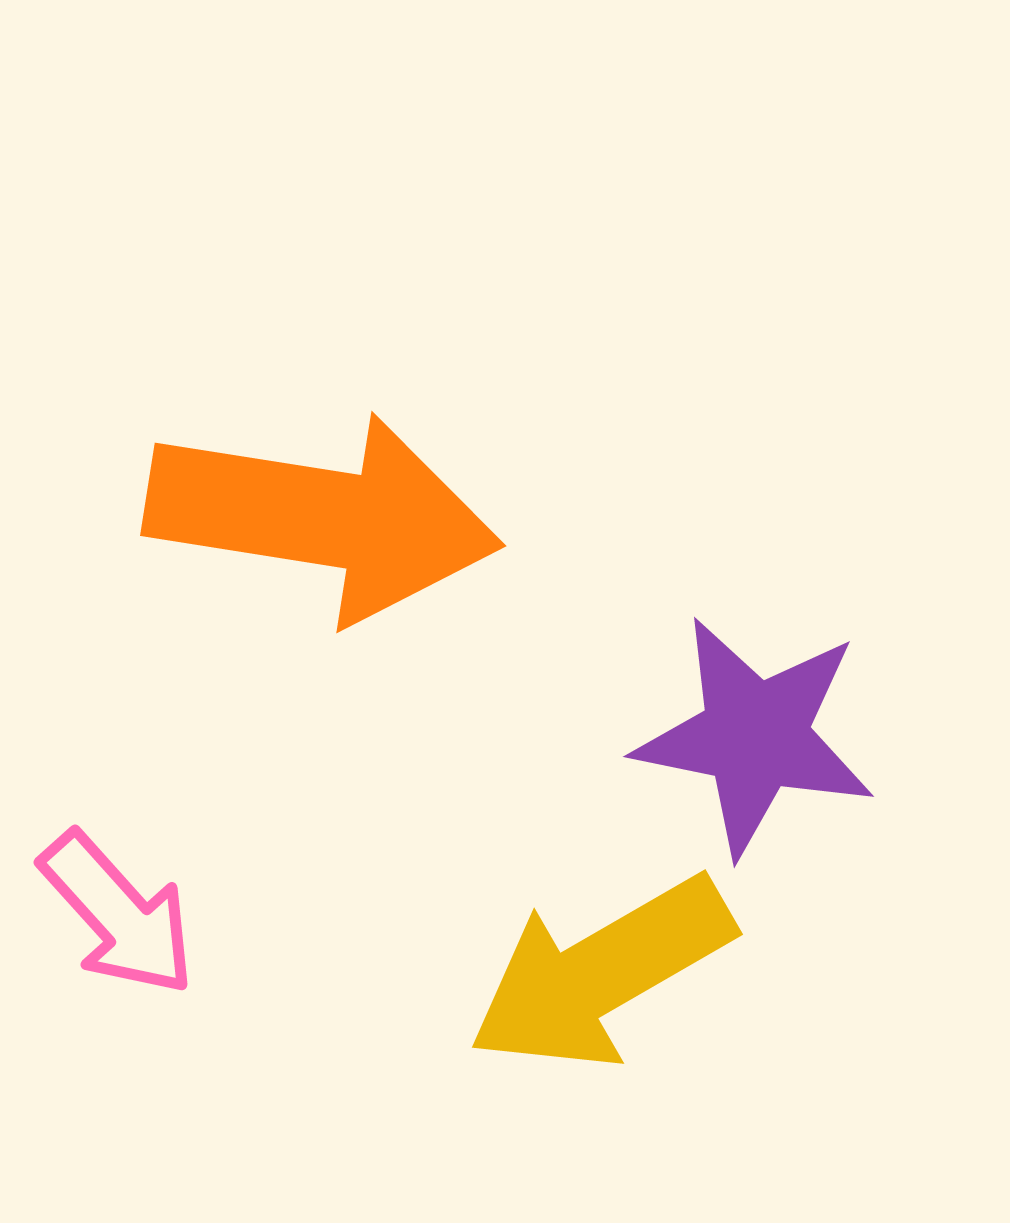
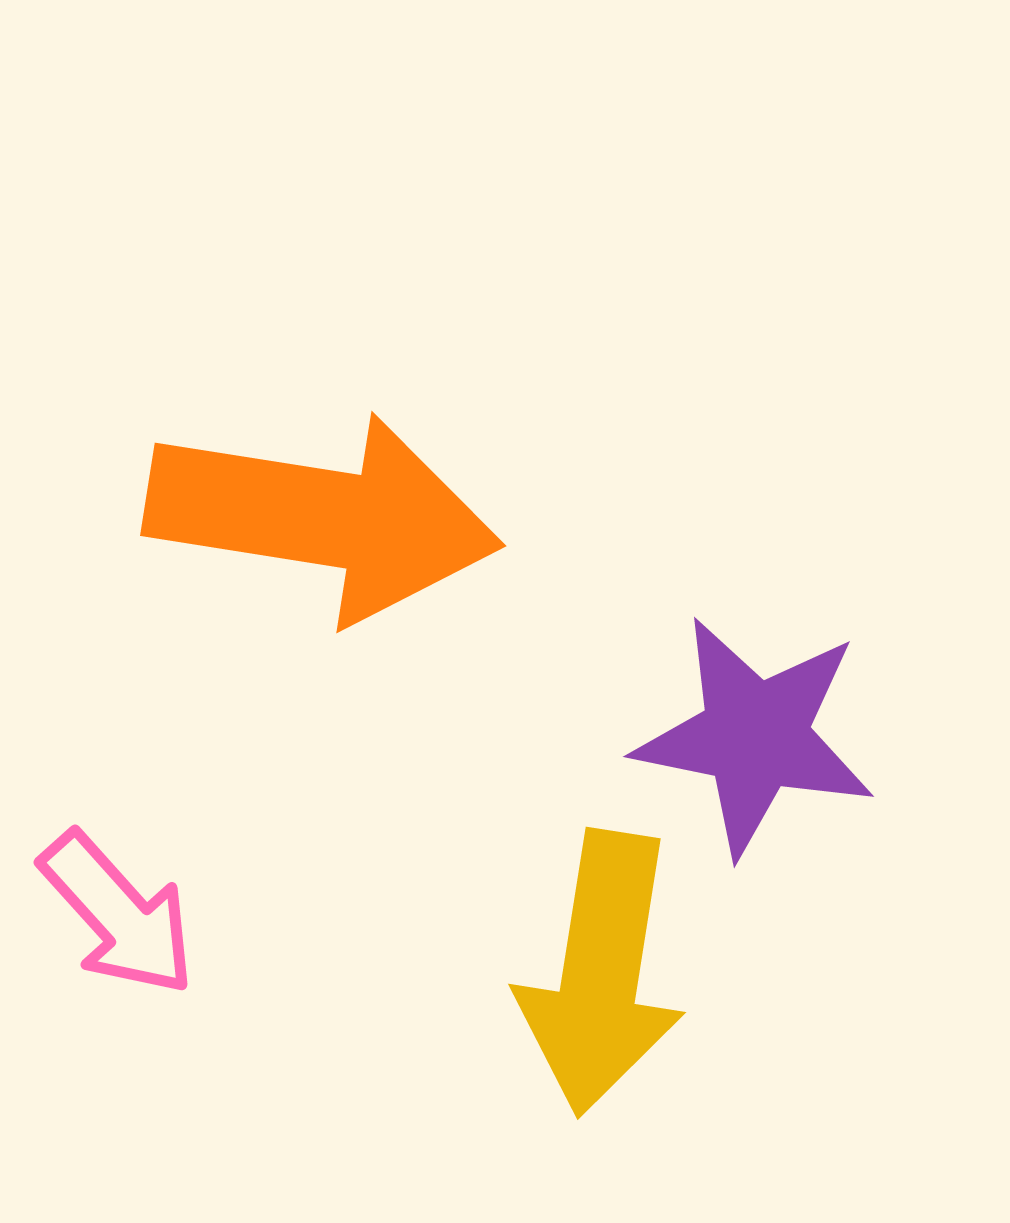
yellow arrow: rotated 51 degrees counterclockwise
